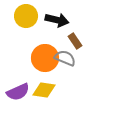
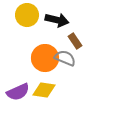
yellow circle: moved 1 px right, 1 px up
